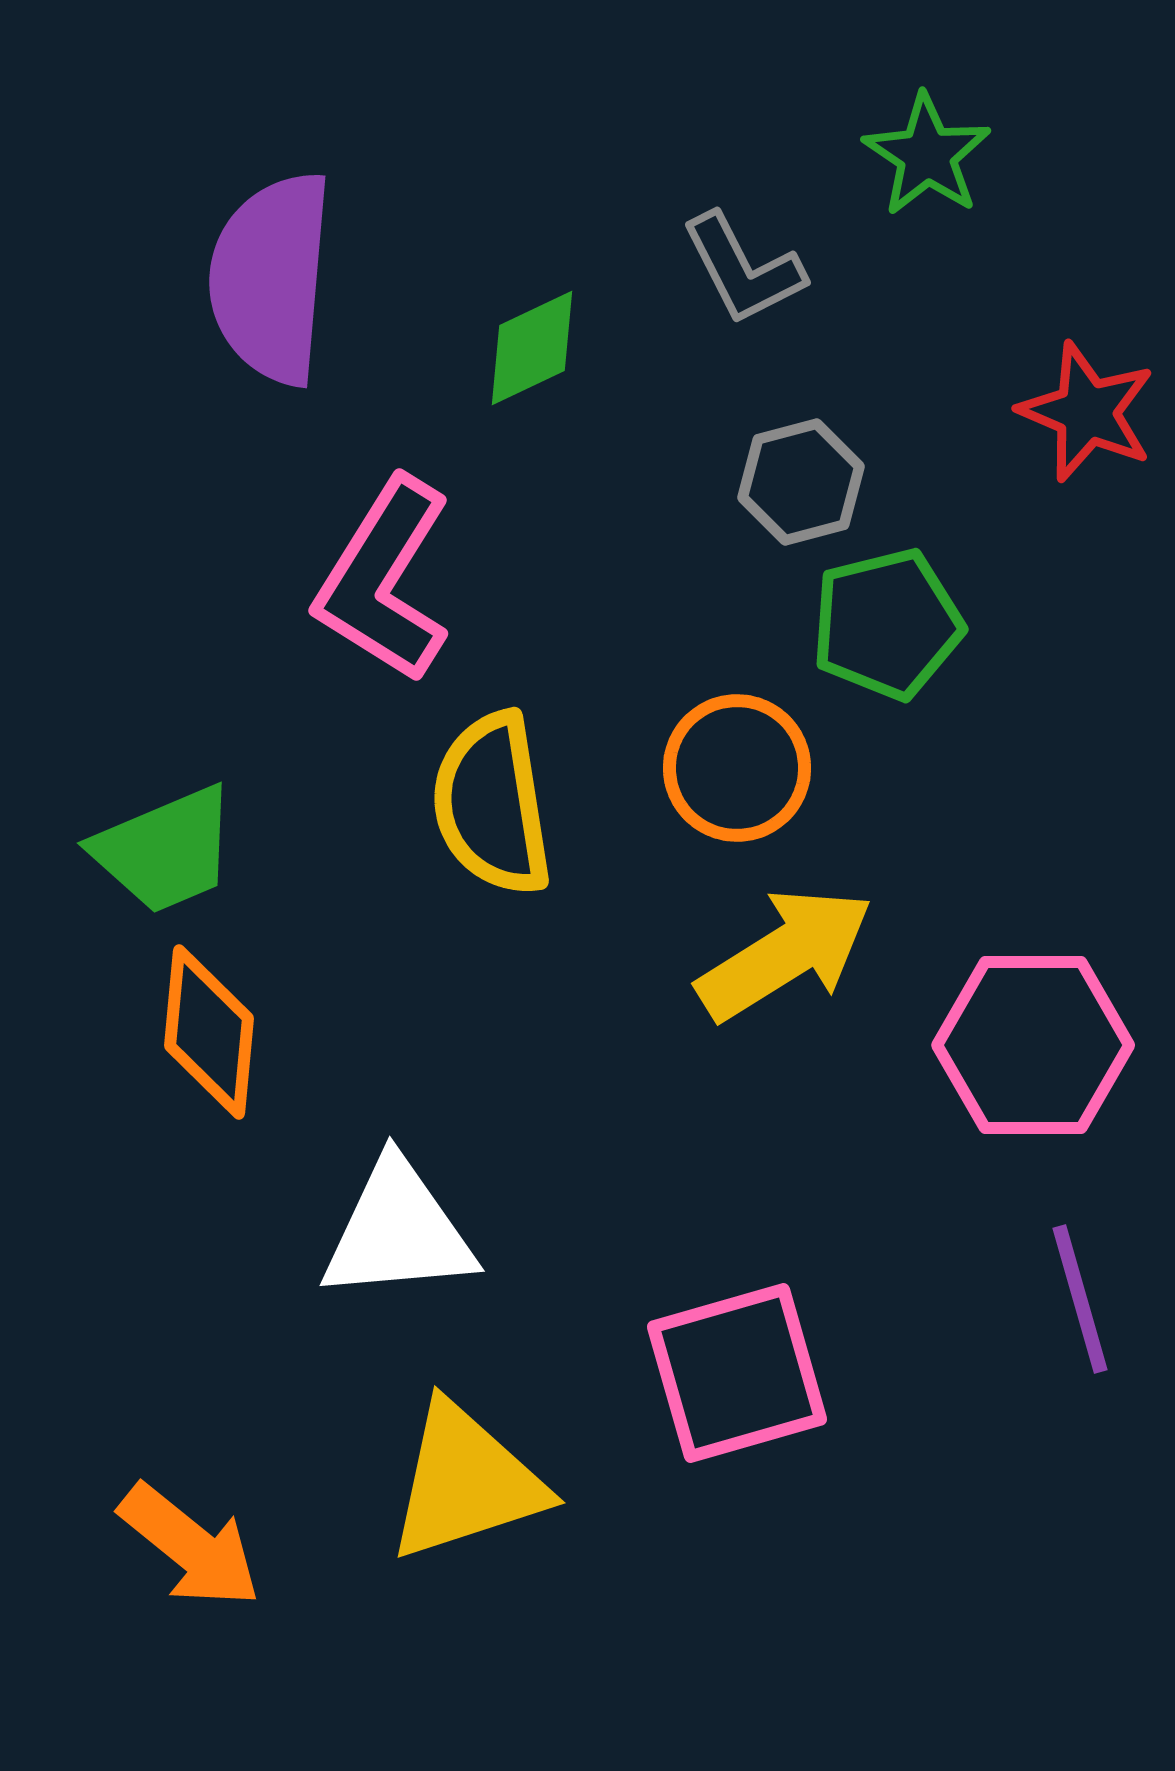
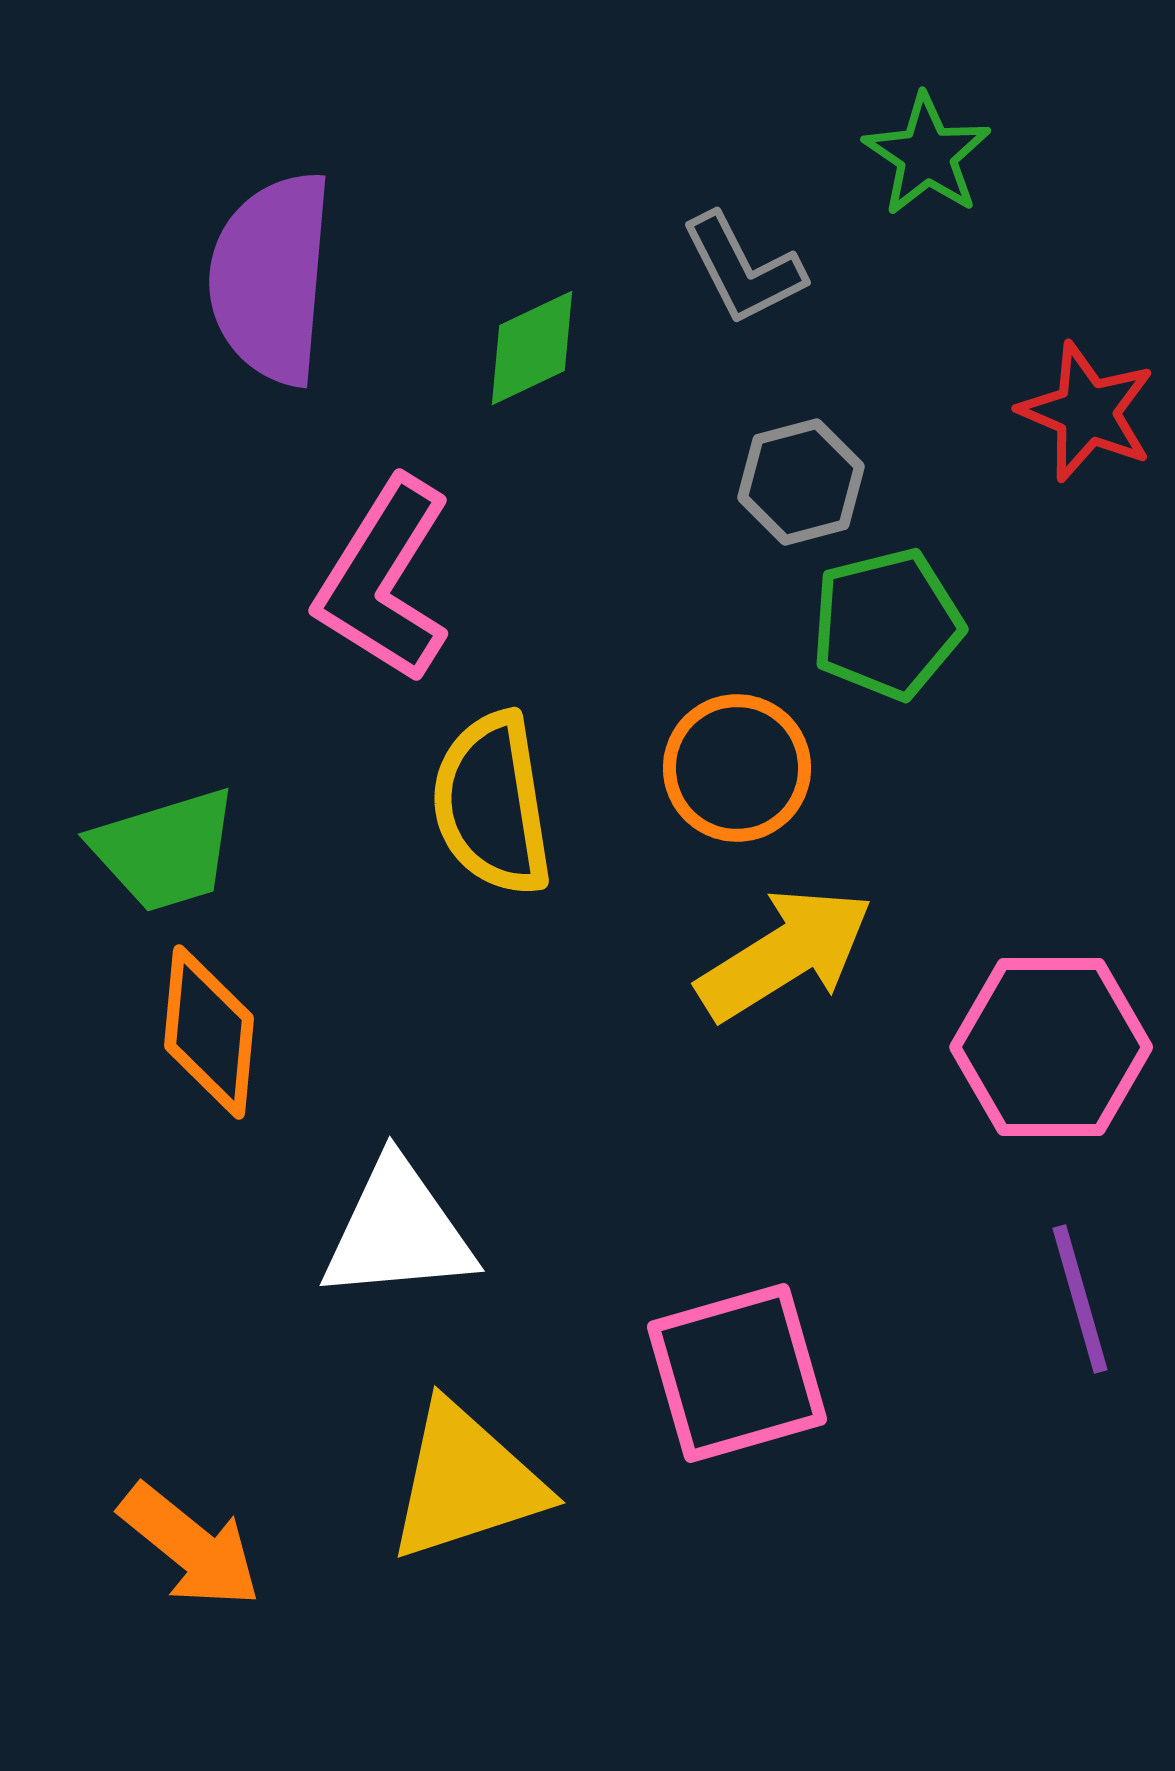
green trapezoid: rotated 6 degrees clockwise
pink hexagon: moved 18 px right, 2 px down
